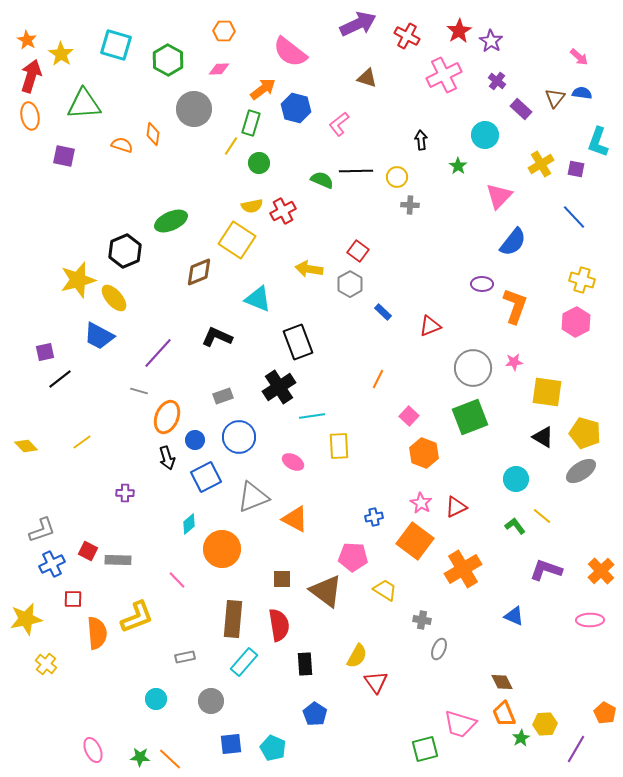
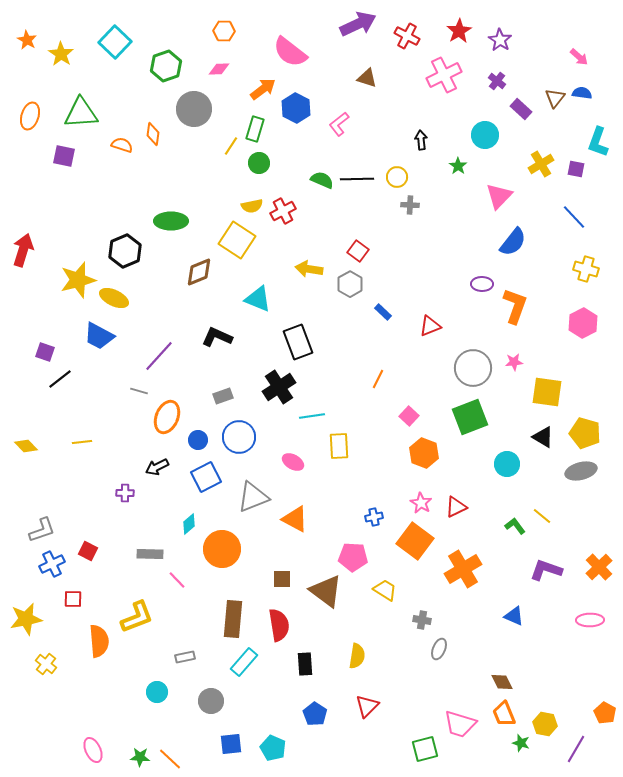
purple star at (491, 41): moved 9 px right, 1 px up
cyan square at (116, 45): moved 1 px left, 3 px up; rotated 28 degrees clockwise
green hexagon at (168, 60): moved 2 px left, 6 px down; rotated 12 degrees clockwise
red arrow at (31, 76): moved 8 px left, 174 px down
green triangle at (84, 104): moved 3 px left, 9 px down
blue hexagon at (296, 108): rotated 12 degrees clockwise
orange ellipse at (30, 116): rotated 28 degrees clockwise
green rectangle at (251, 123): moved 4 px right, 6 px down
black line at (356, 171): moved 1 px right, 8 px down
green ellipse at (171, 221): rotated 24 degrees clockwise
yellow cross at (582, 280): moved 4 px right, 11 px up
yellow ellipse at (114, 298): rotated 24 degrees counterclockwise
pink hexagon at (576, 322): moved 7 px right, 1 px down
purple square at (45, 352): rotated 30 degrees clockwise
purple line at (158, 353): moved 1 px right, 3 px down
blue circle at (195, 440): moved 3 px right
yellow line at (82, 442): rotated 30 degrees clockwise
black arrow at (167, 458): moved 10 px left, 9 px down; rotated 80 degrees clockwise
gray ellipse at (581, 471): rotated 20 degrees clockwise
cyan circle at (516, 479): moved 9 px left, 15 px up
gray rectangle at (118, 560): moved 32 px right, 6 px up
orange cross at (601, 571): moved 2 px left, 4 px up
orange semicircle at (97, 633): moved 2 px right, 8 px down
yellow semicircle at (357, 656): rotated 20 degrees counterclockwise
red triangle at (376, 682): moved 9 px left, 24 px down; rotated 20 degrees clockwise
cyan circle at (156, 699): moved 1 px right, 7 px up
yellow hexagon at (545, 724): rotated 15 degrees clockwise
green star at (521, 738): moved 5 px down; rotated 24 degrees counterclockwise
